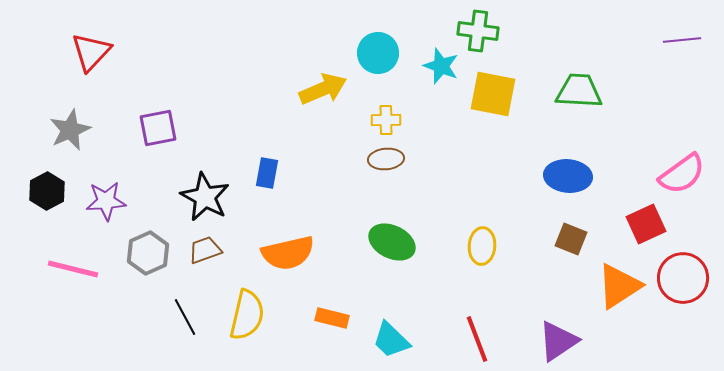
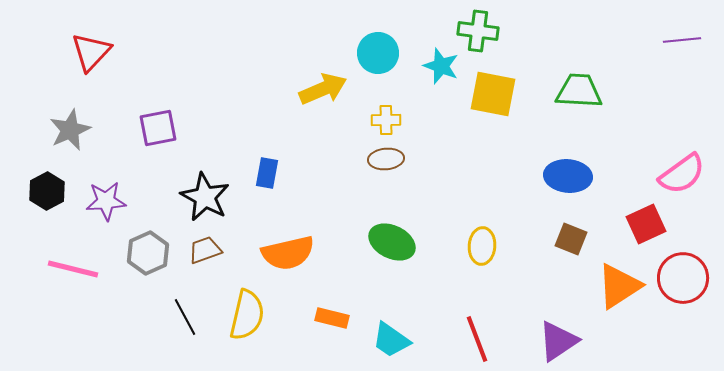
cyan trapezoid: rotated 9 degrees counterclockwise
